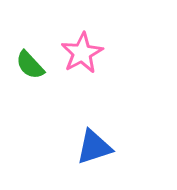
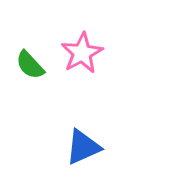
blue triangle: moved 11 px left; rotated 6 degrees counterclockwise
